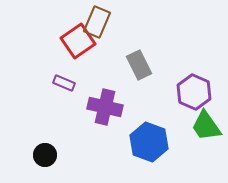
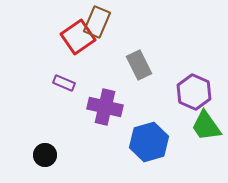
red square: moved 4 px up
blue hexagon: rotated 24 degrees clockwise
